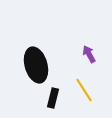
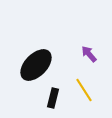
purple arrow: rotated 12 degrees counterclockwise
black ellipse: rotated 60 degrees clockwise
